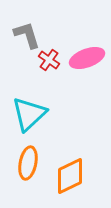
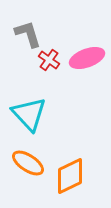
gray L-shape: moved 1 px right, 1 px up
cyan triangle: rotated 30 degrees counterclockwise
orange ellipse: rotated 68 degrees counterclockwise
